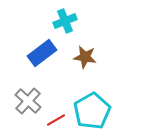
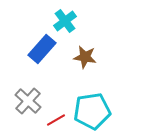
cyan cross: rotated 15 degrees counterclockwise
blue rectangle: moved 4 px up; rotated 12 degrees counterclockwise
cyan pentagon: rotated 21 degrees clockwise
